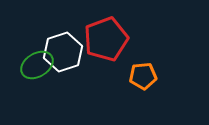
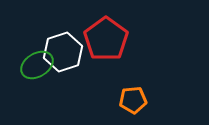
red pentagon: rotated 15 degrees counterclockwise
orange pentagon: moved 10 px left, 24 px down
